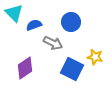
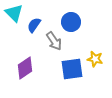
blue semicircle: rotated 35 degrees counterclockwise
gray arrow: moved 1 px right, 2 px up; rotated 30 degrees clockwise
yellow star: moved 2 px down
blue square: rotated 35 degrees counterclockwise
